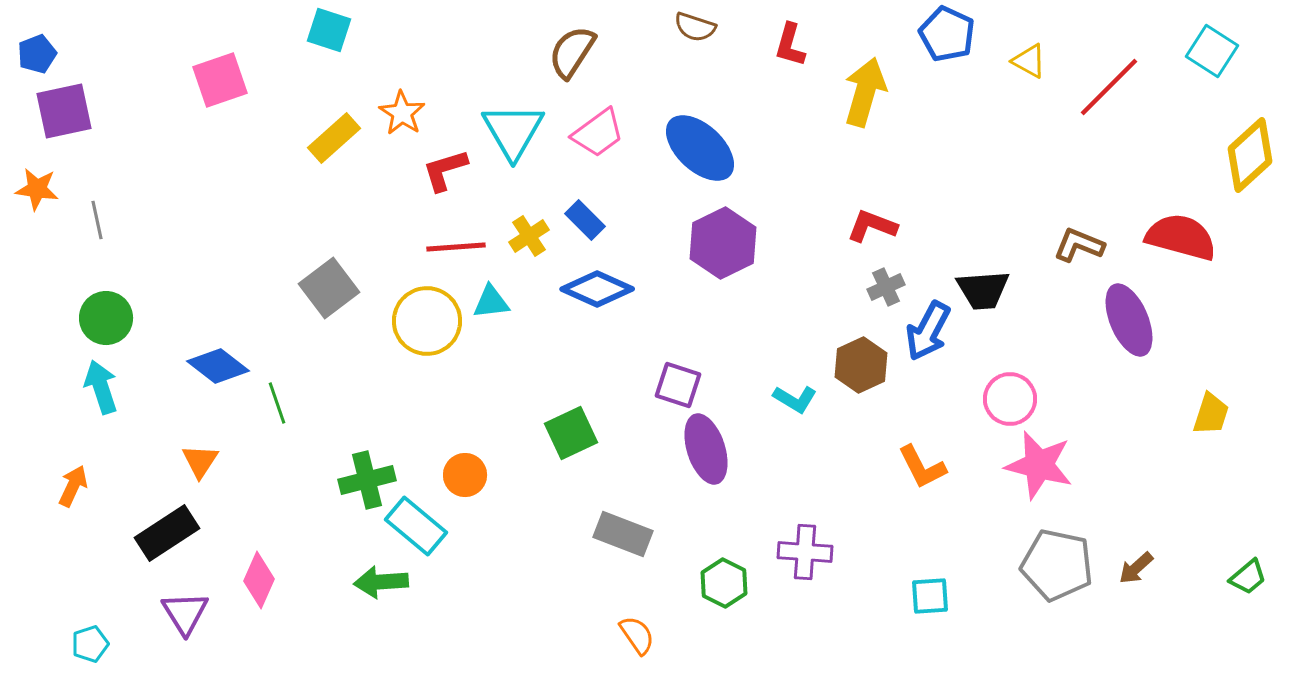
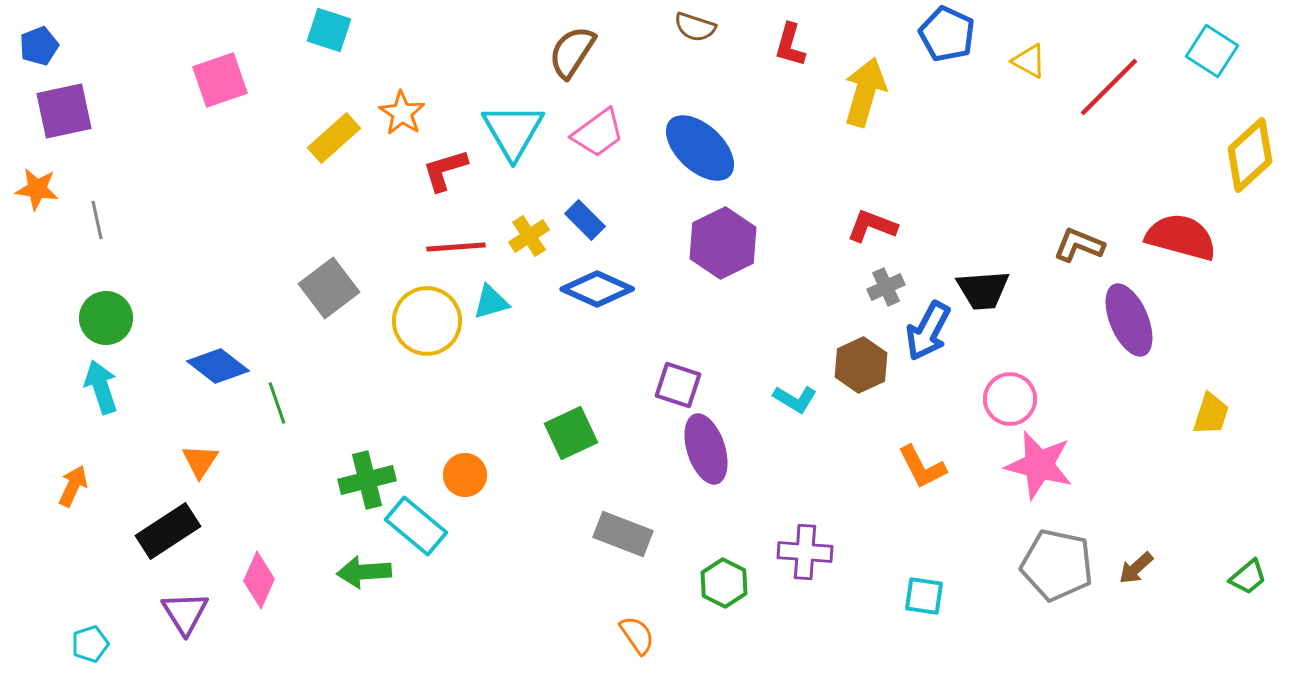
blue pentagon at (37, 54): moved 2 px right, 8 px up
cyan triangle at (491, 302): rotated 9 degrees counterclockwise
black rectangle at (167, 533): moved 1 px right, 2 px up
green arrow at (381, 582): moved 17 px left, 10 px up
cyan square at (930, 596): moved 6 px left; rotated 12 degrees clockwise
